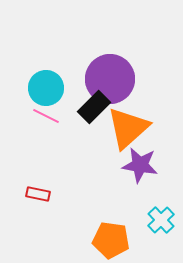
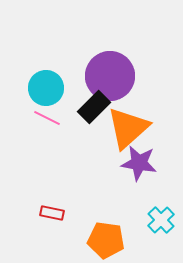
purple circle: moved 3 px up
pink line: moved 1 px right, 2 px down
purple star: moved 1 px left, 2 px up
red rectangle: moved 14 px right, 19 px down
orange pentagon: moved 5 px left
